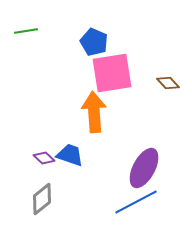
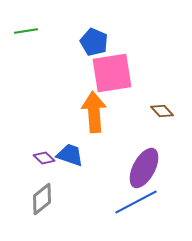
brown diamond: moved 6 px left, 28 px down
